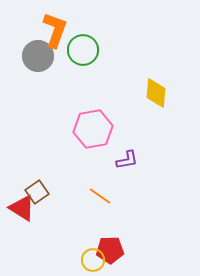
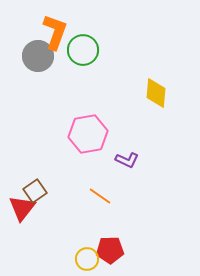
orange L-shape: moved 2 px down
pink hexagon: moved 5 px left, 5 px down
purple L-shape: rotated 35 degrees clockwise
brown square: moved 2 px left, 1 px up
red triangle: rotated 36 degrees clockwise
yellow circle: moved 6 px left, 1 px up
